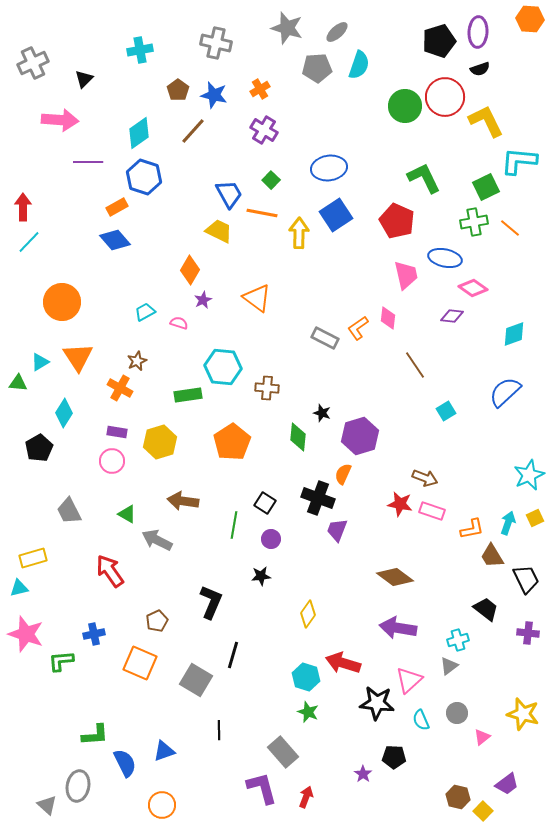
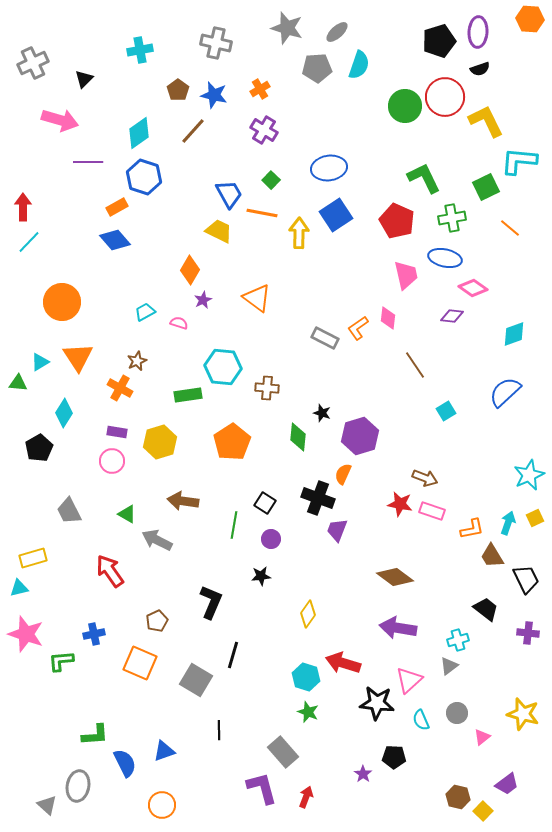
pink arrow at (60, 120): rotated 12 degrees clockwise
green cross at (474, 222): moved 22 px left, 4 px up
